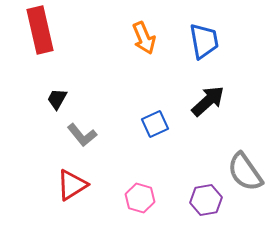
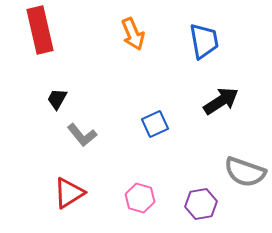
orange arrow: moved 11 px left, 4 px up
black arrow: moved 13 px right; rotated 9 degrees clockwise
gray semicircle: rotated 36 degrees counterclockwise
red triangle: moved 3 px left, 8 px down
purple hexagon: moved 5 px left, 4 px down
